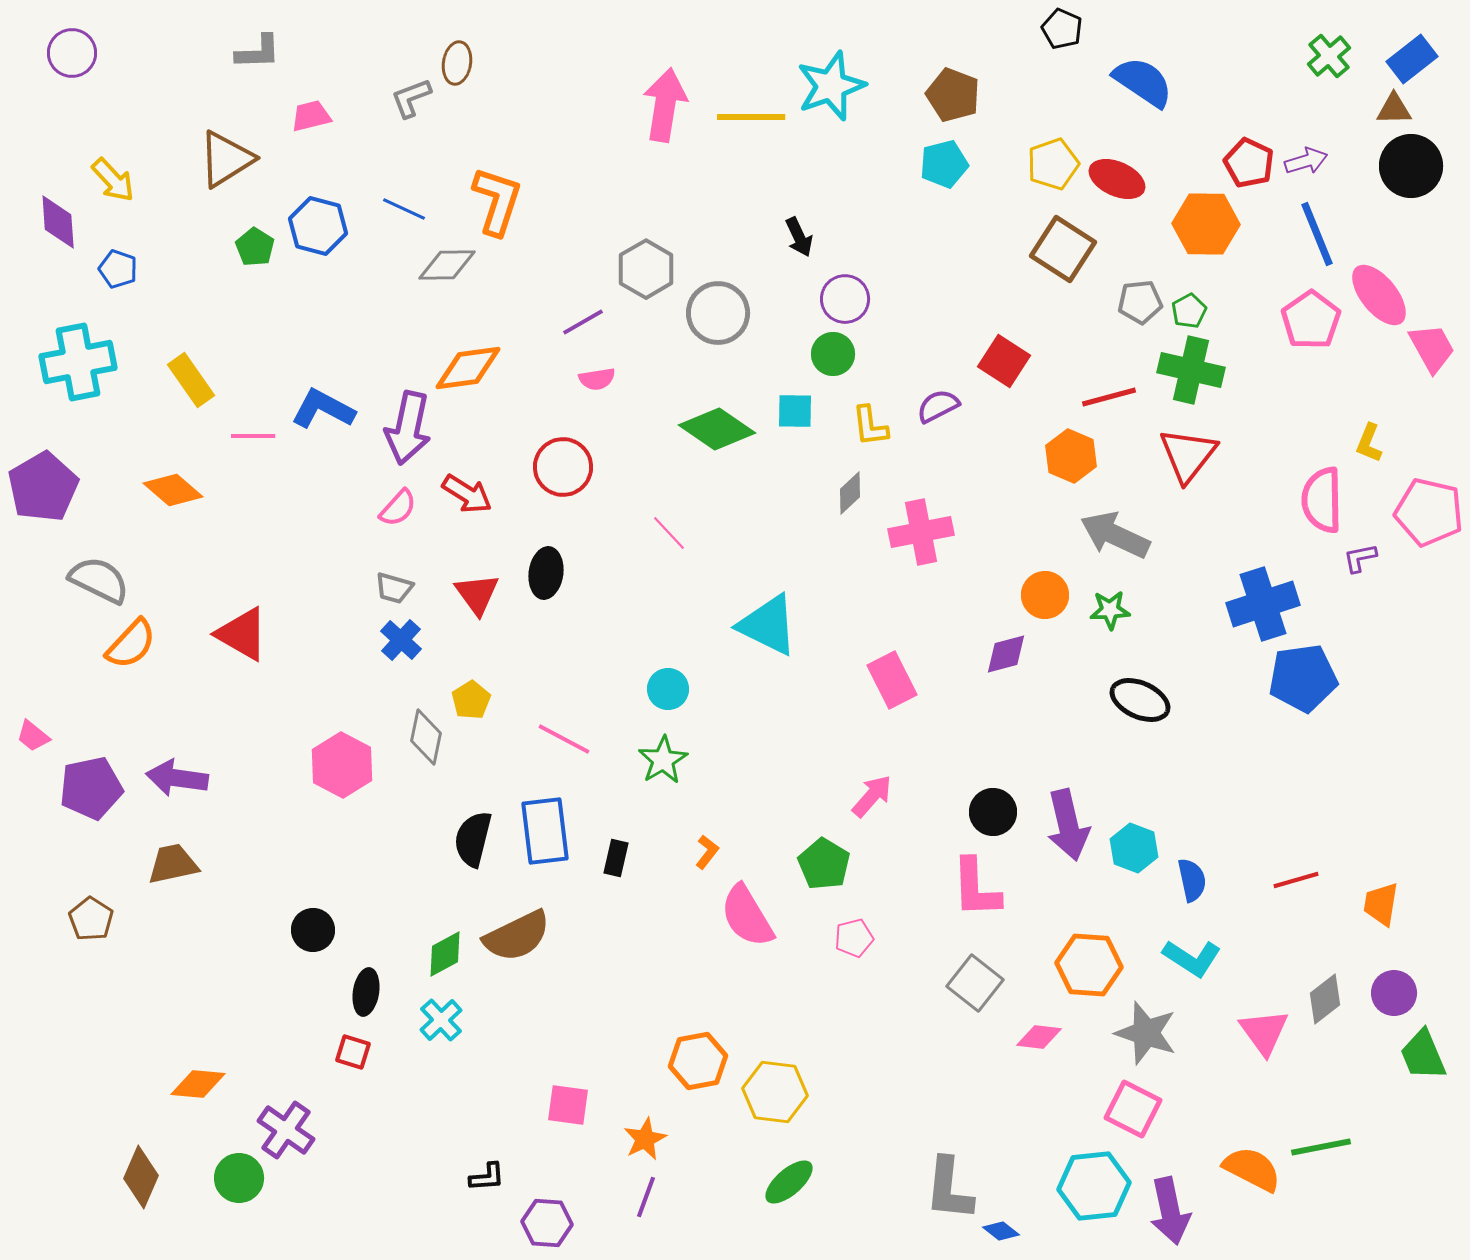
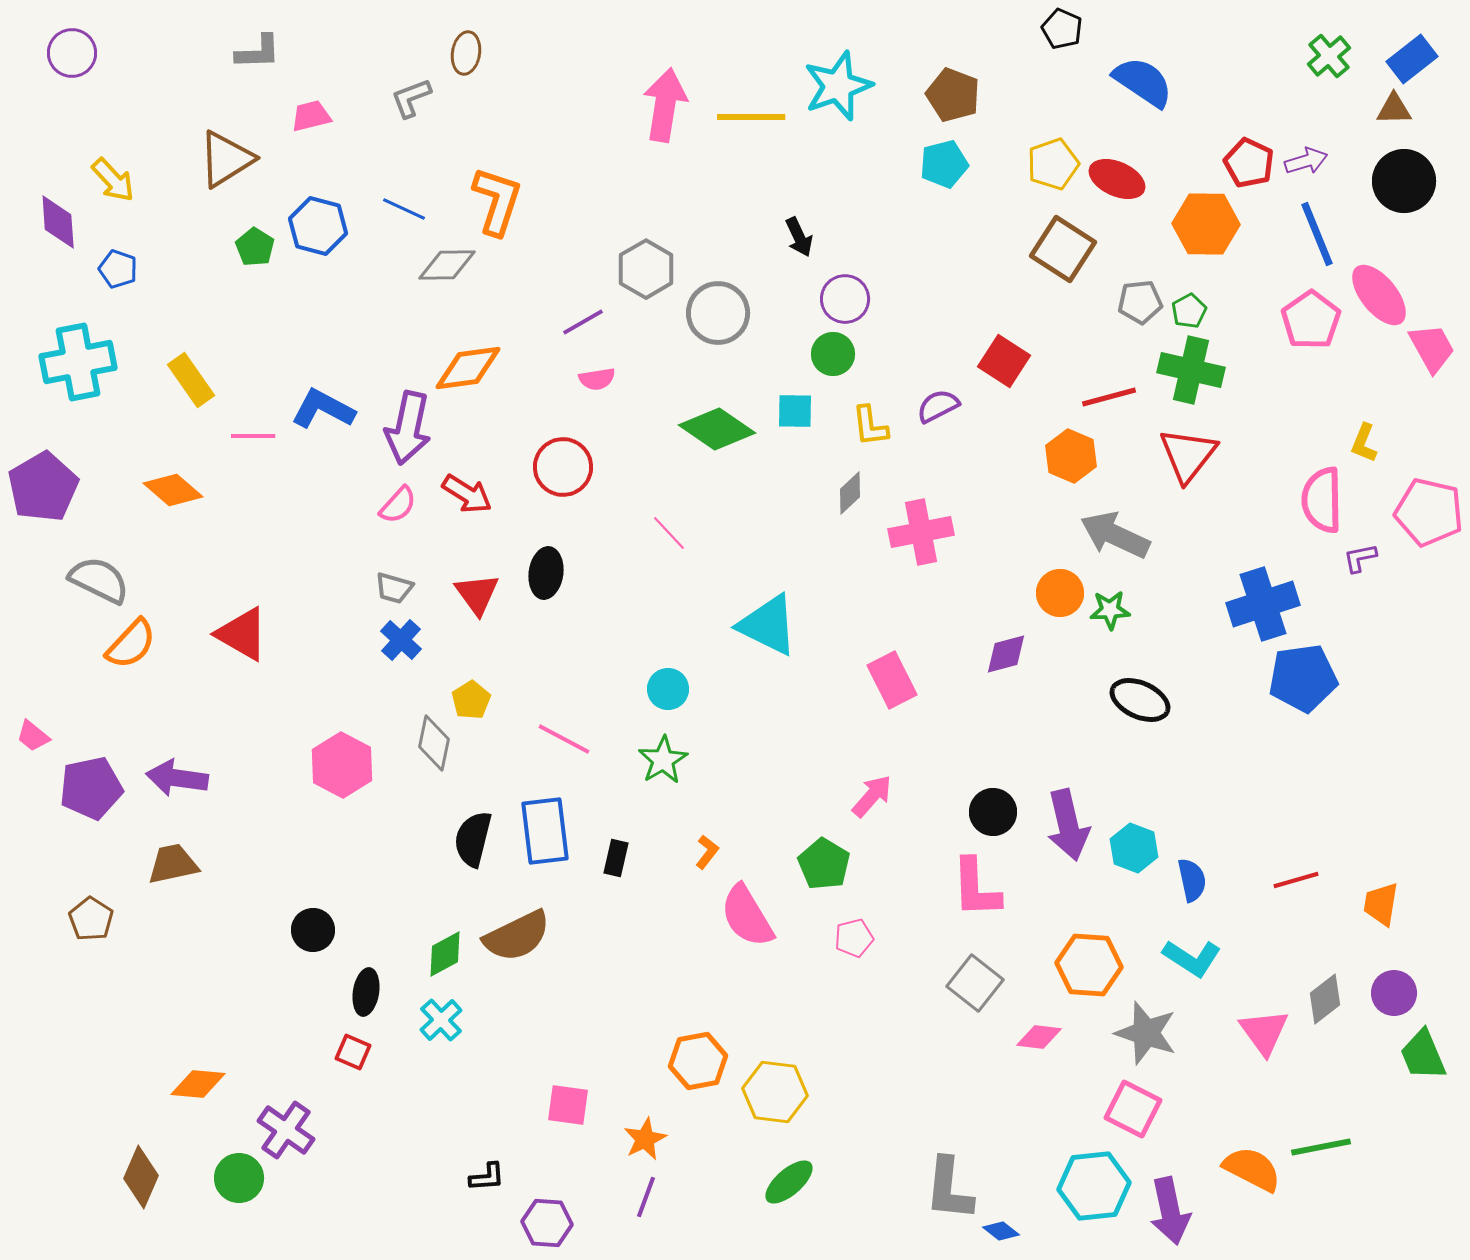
brown ellipse at (457, 63): moved 9 px right, 10 px up
cyan star at (831, 86): moved 7 px right
black circle at (1411, 166): moved 7 px left, 15 px down
yellow L-shape at (1369, 443): moved 5 px left
pink semicircle at (398, 508): moved 3 px up
orange circle at (1045, 595): moved 15 px right, 2 px up
gray diamond at (426, 737): moved 8 px right, 6 px down
red square at (353, 1052): rotated 6 degrees clockwise
